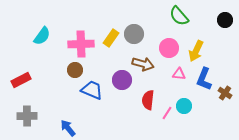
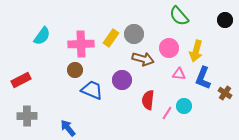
yellow arrow: rotated 10 degrees counterclockwise
brown arrow: moved 5 px up
blue L-shape: moved 1 px left, 1 px up
